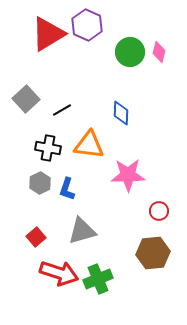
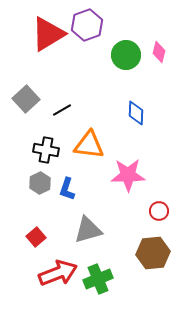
purple hexagon: rotated 16 degrees clockwise
green circle: moved 4 px left, 3 px down
blue diamond: moved 15 px right
black cross: moved 2 px left, 2 px down
gray triangle: moved 6 px right, 1 px up
red arrow: moved 1 px left; rotated 39 degrees counterclockwise
